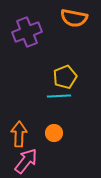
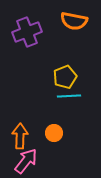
orange semicircle: moved 3 px down
cyan line: moved 10 px right
orange arrow: moved 1 px right, 2 px down
